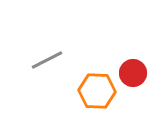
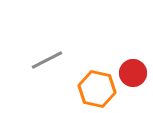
orange hexagon: moved 2 px up; rotated 9 degrees clockwise
